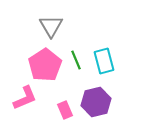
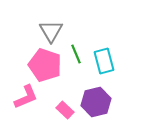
gray triangle: moved 5 px down
green line: moved 6 px up
pink pentagon: rotated 20 degrees counterclockwise
pink L-shape: moved 1 px right, 1 px up
pink rectangle: rotated 24 degrees counterclockwise
